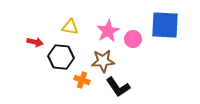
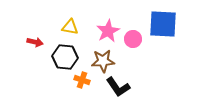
blue square: moved 2 px left, 1 px up
black hexagon: moved 4 px right
